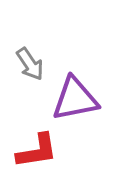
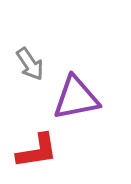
purple triangle: moved 1 px right, 1 px up
